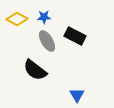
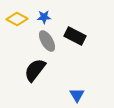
black semicircle: rotated 90 degrees clockwise
